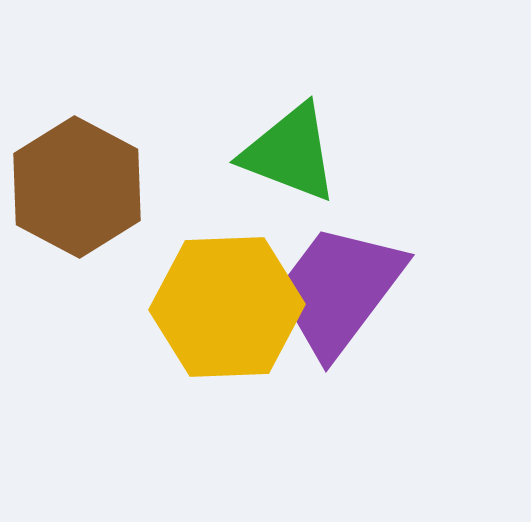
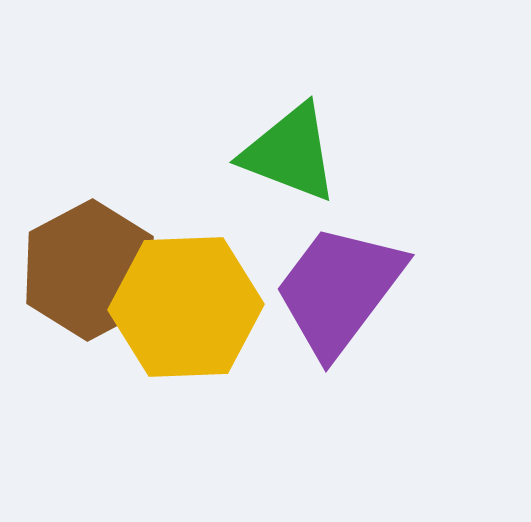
brown hexagon: moved 13 px right, 83 px down; rotated 4 degrees clockwise
yellow hexagon: moved 41 px left
